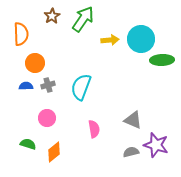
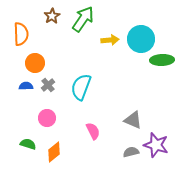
gray cross: rotated 24 degrees counterclockwise
pink semicircle: moved 1 px left, 2 px down; rotated 18 degrees counterclockwise
